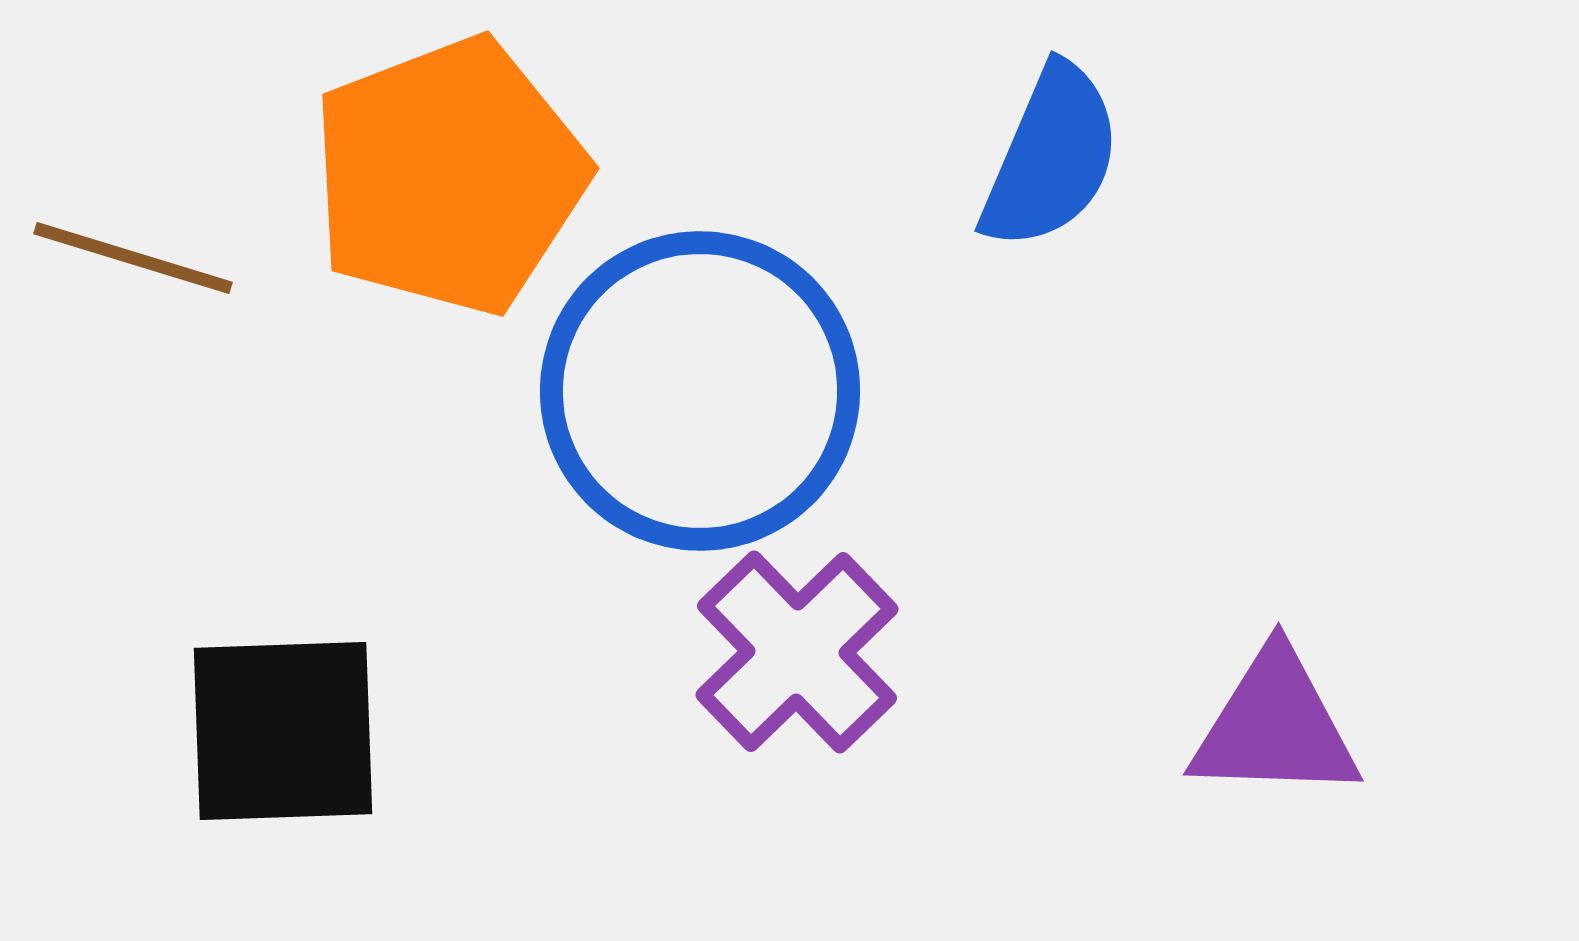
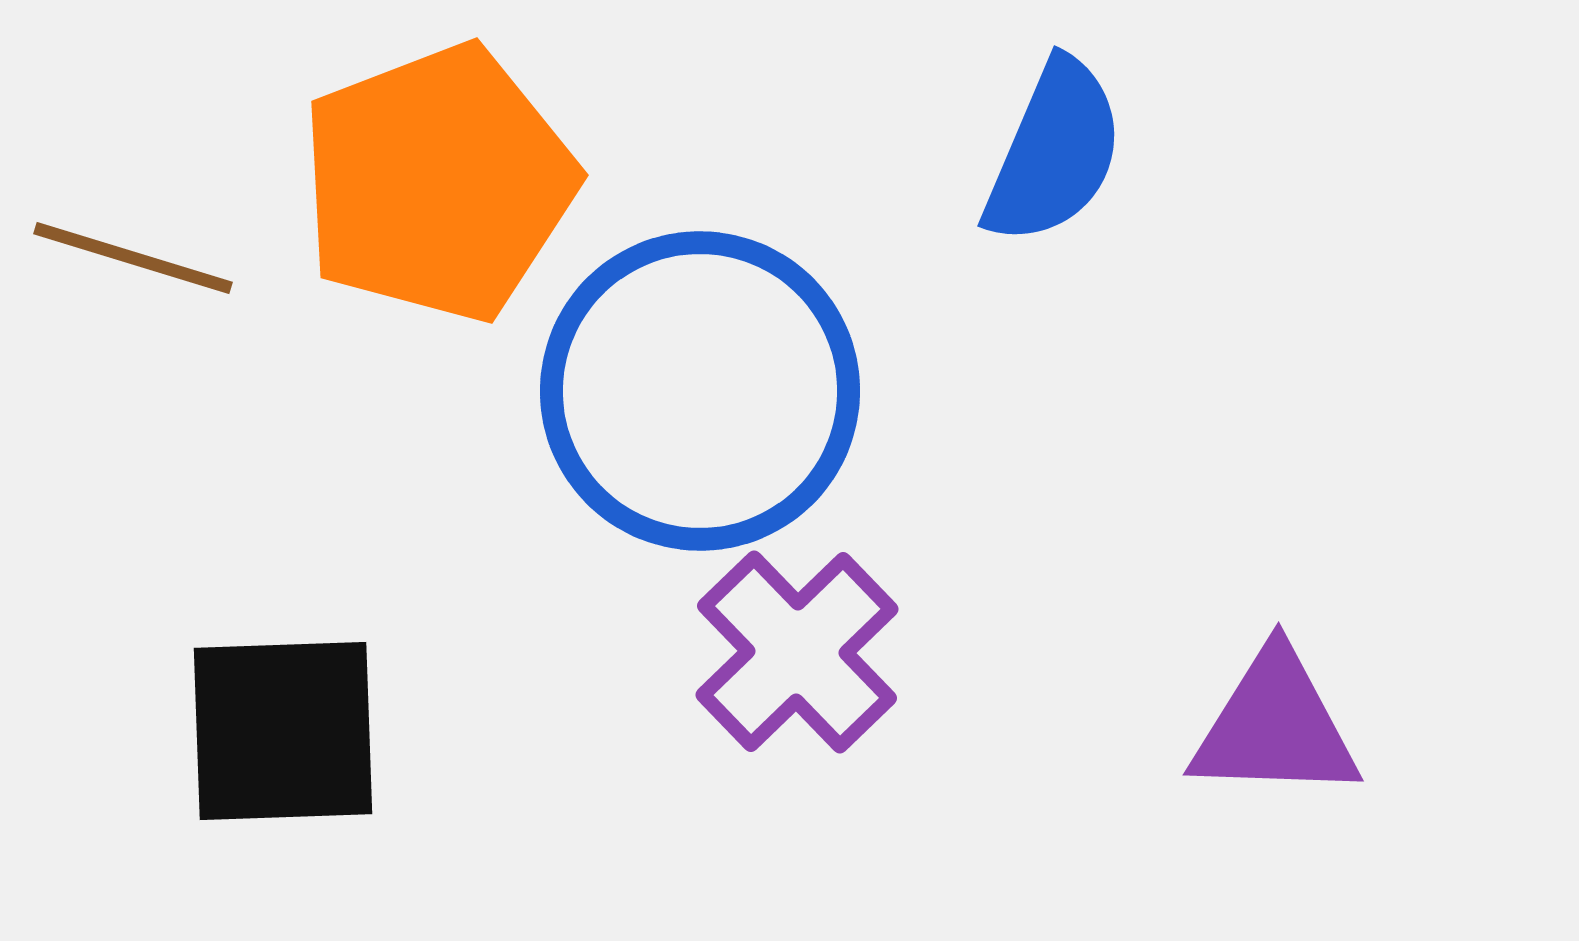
blue semicircle: moved 3 px right, 5 px up
orange pentagon: moved 11 px left, 7 px down
